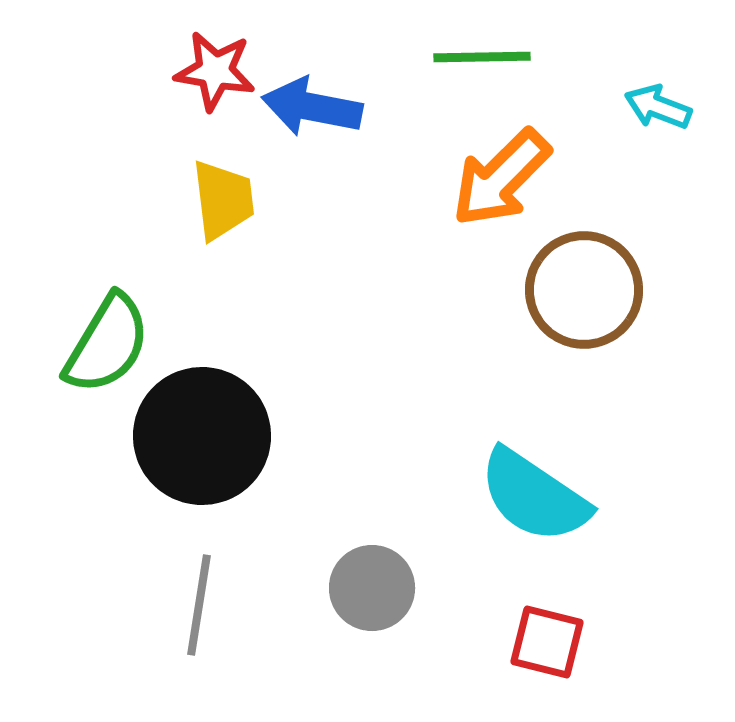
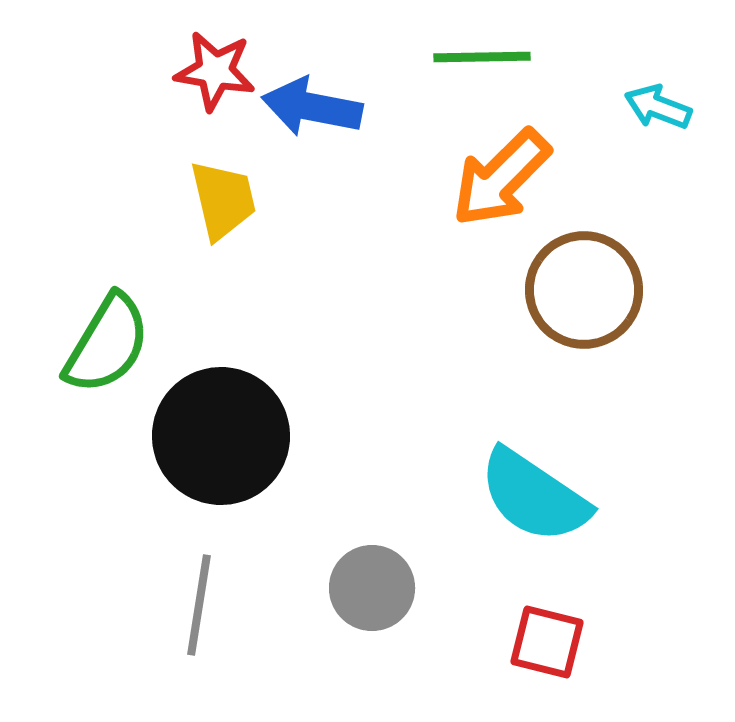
yellow trapezoid: rotated 6 degrees counterclockwise
black circle: moved 19 px right
